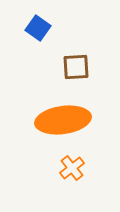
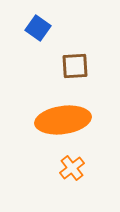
brown square: moved 1 px left, 1 px up
